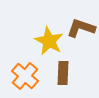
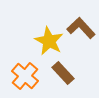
brown L-shape: rotated 28 degrees clockwise
brown rectangle: rotated 45 degrees counterclockwise
